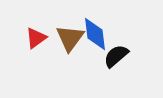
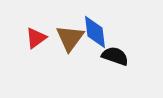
blue diamond: moved 2 px up
black semicircle: moved 1 px left; rotated 60 degrees clockwise
